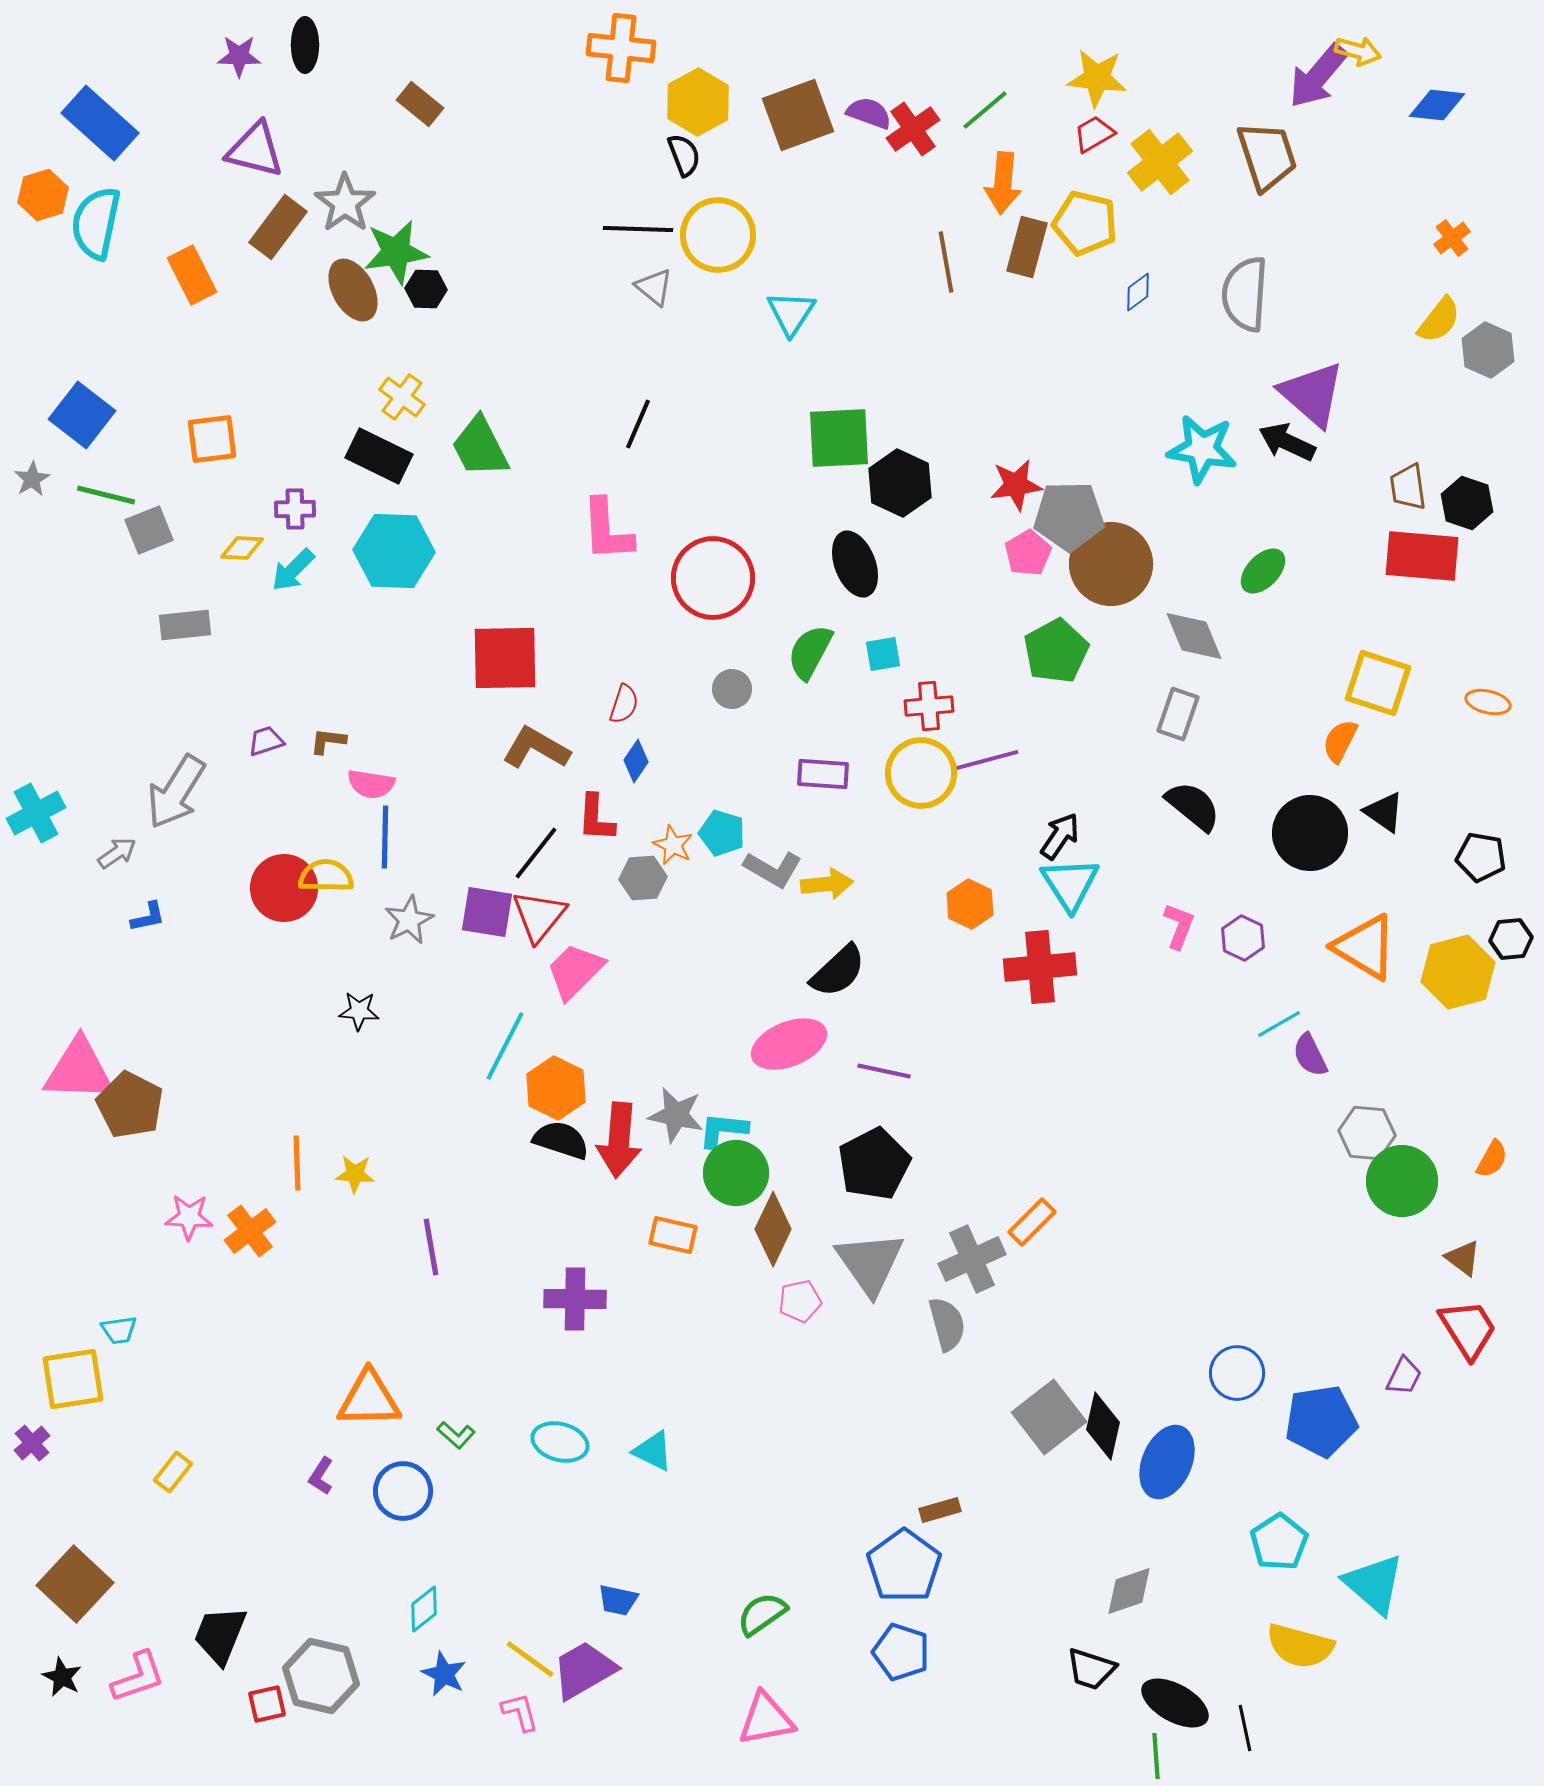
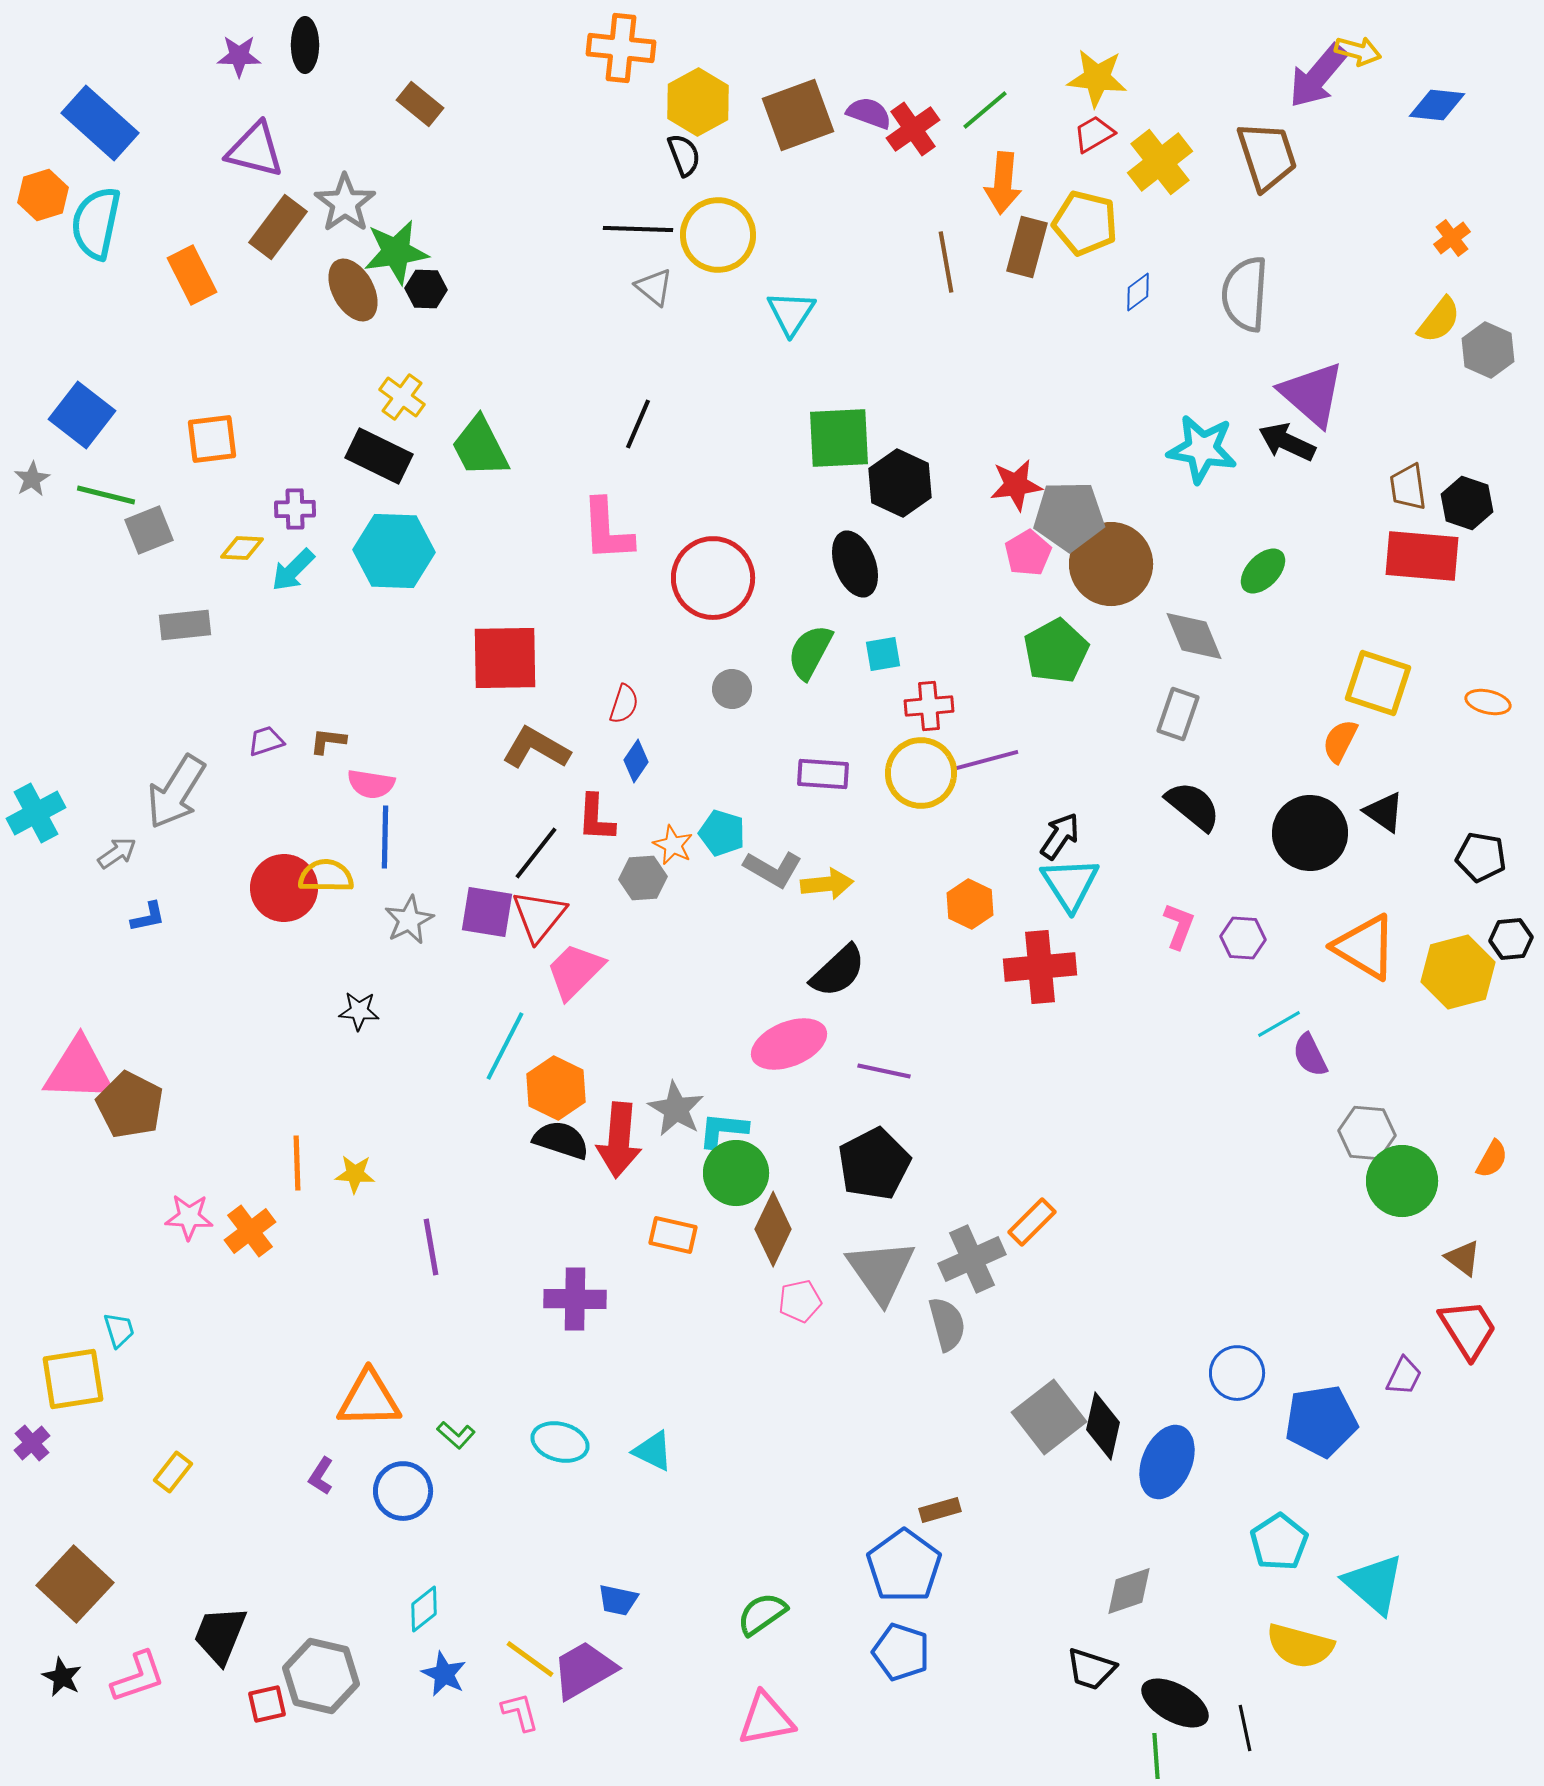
purple hexagon at (1243, 938): rotated 21 degrees counterclockwise
gray star at (676, 1115): moved 6 px up; rotated 18 degrees clockwise
gray triangle at (870, 1263): moved 11 px right, 8 px down
cyan trapezoid at (119, 1330): rotated 99 degrees counterclockwise
